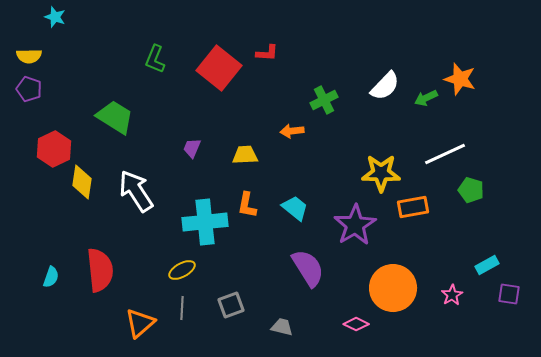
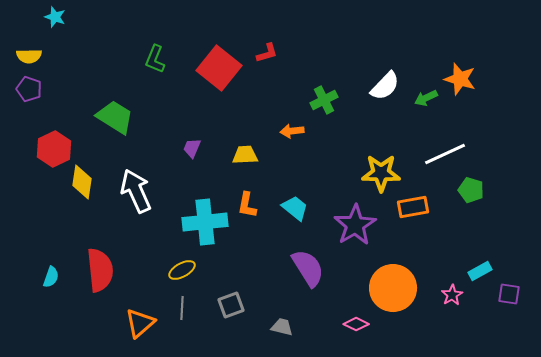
red L-shape: rotated 20 degrees counterclockwise
white arrow: rotated 9 degrees clockwise
cyan rectangle: moved 7 px left, 6 px down
